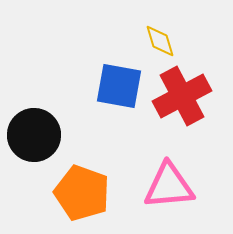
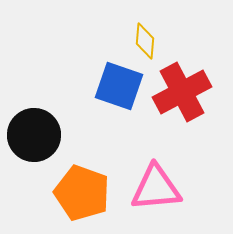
yellow diamond: moved 15 px left; rotated 21 degrees clockwise
blue square: rotated 9 degrees clockwise
red cross: moved 4 px up
pink triangle: moved 13 px left, 2 px down
